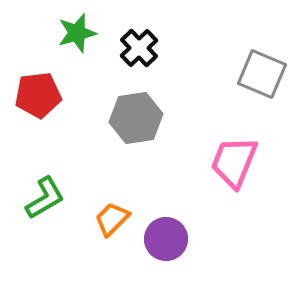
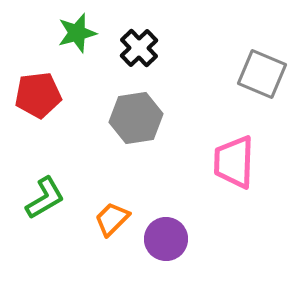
pink trapezoid: rotated 20 degrees counterclockwise
